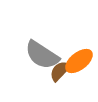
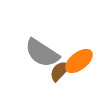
gray semicircle: moved 2 px up
